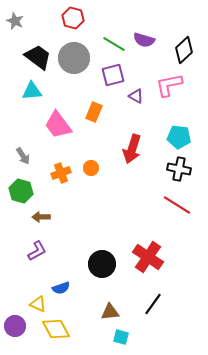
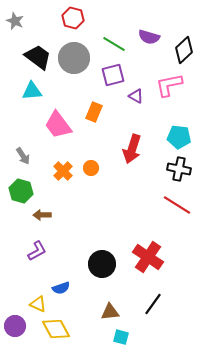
purple semicircle: moved 5 px right, 3 px up
orange cross: moved 2 px right, 2 px up; rotated 24 degrees counterclockwise
brown arrow: moved 1 px right, 2 px up
